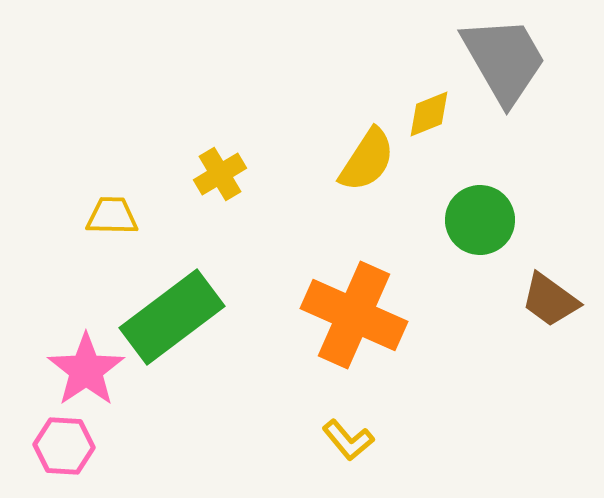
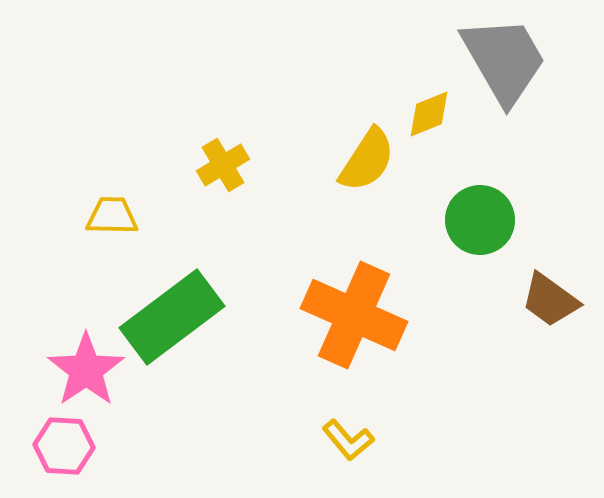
yellow cross: moved 3 px right, 9 px up
